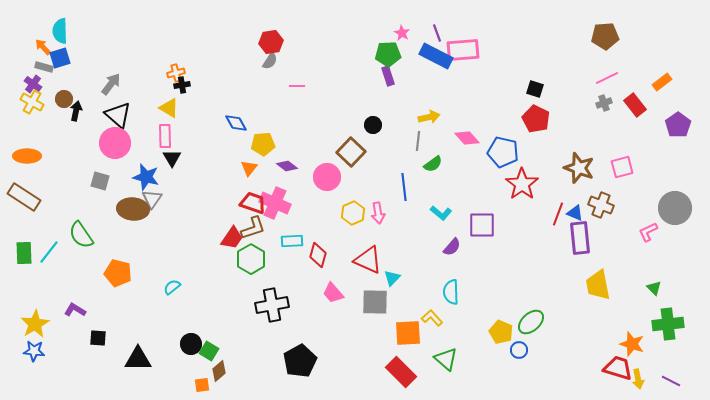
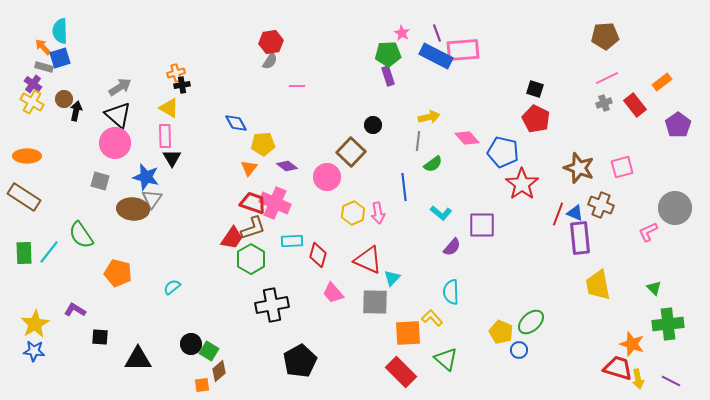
gray arrow at (111, 84): moved 9 px right, 3 px down; rotated 20 degrees clockwise
black square at (98, 338): moved 2 px right, 1 px up
